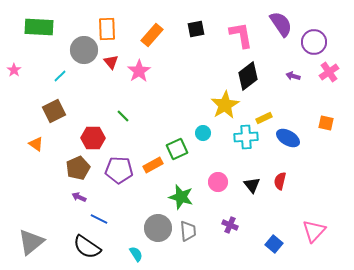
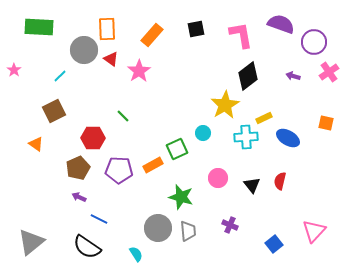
purple semicircle at (281, 24): rotated 36 degrees counterclockwise
red triangle at (111, 62): moved 3 px up; rotated 14 degrees counterclockwise
pink circle at (218, 182): moved 4 px up
blue square at (274, 244): rotated 12 degrees clockwise
